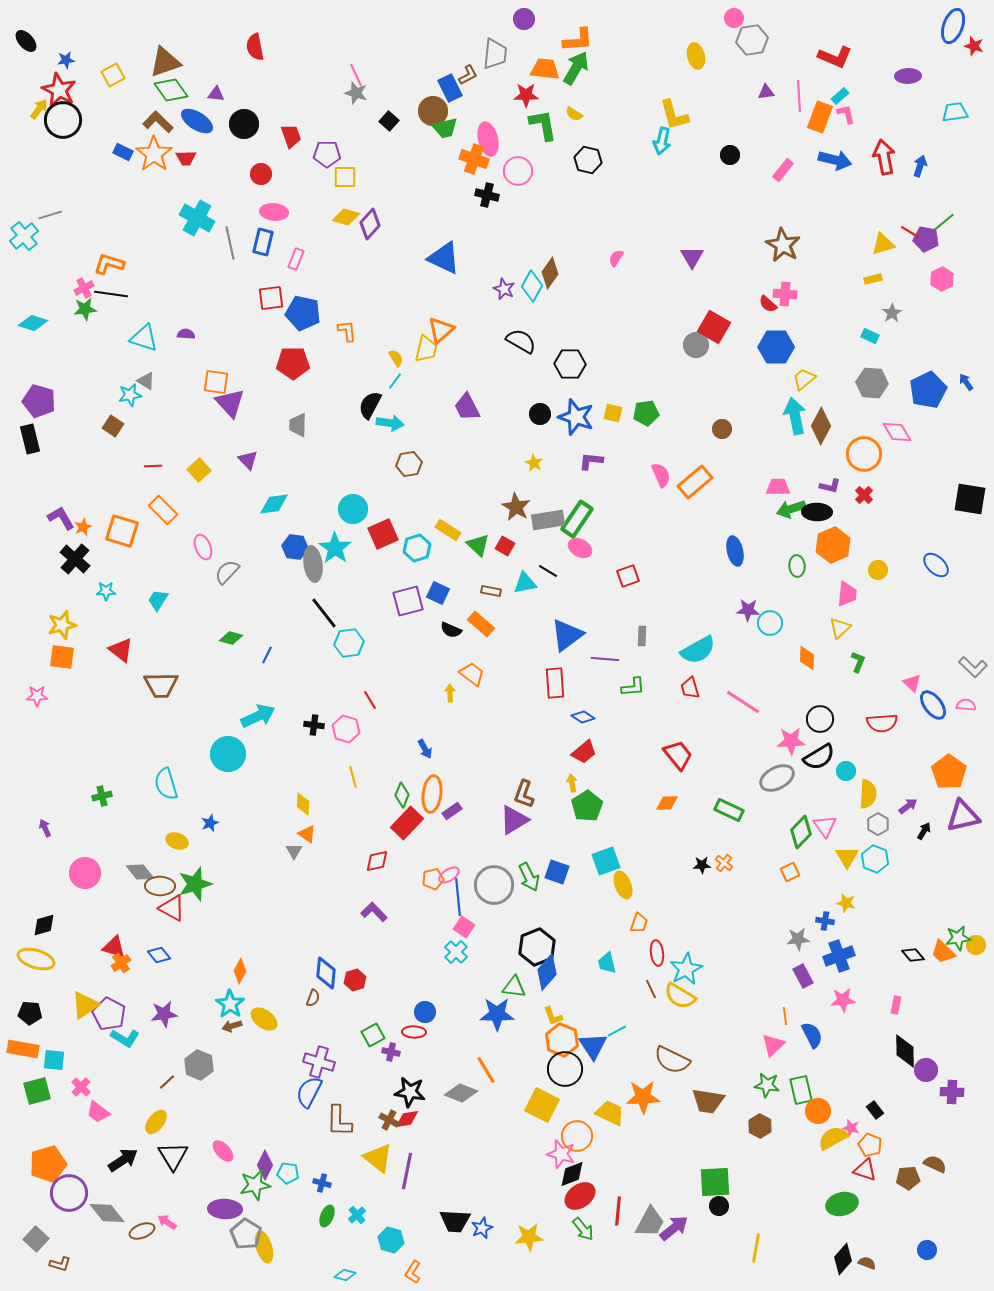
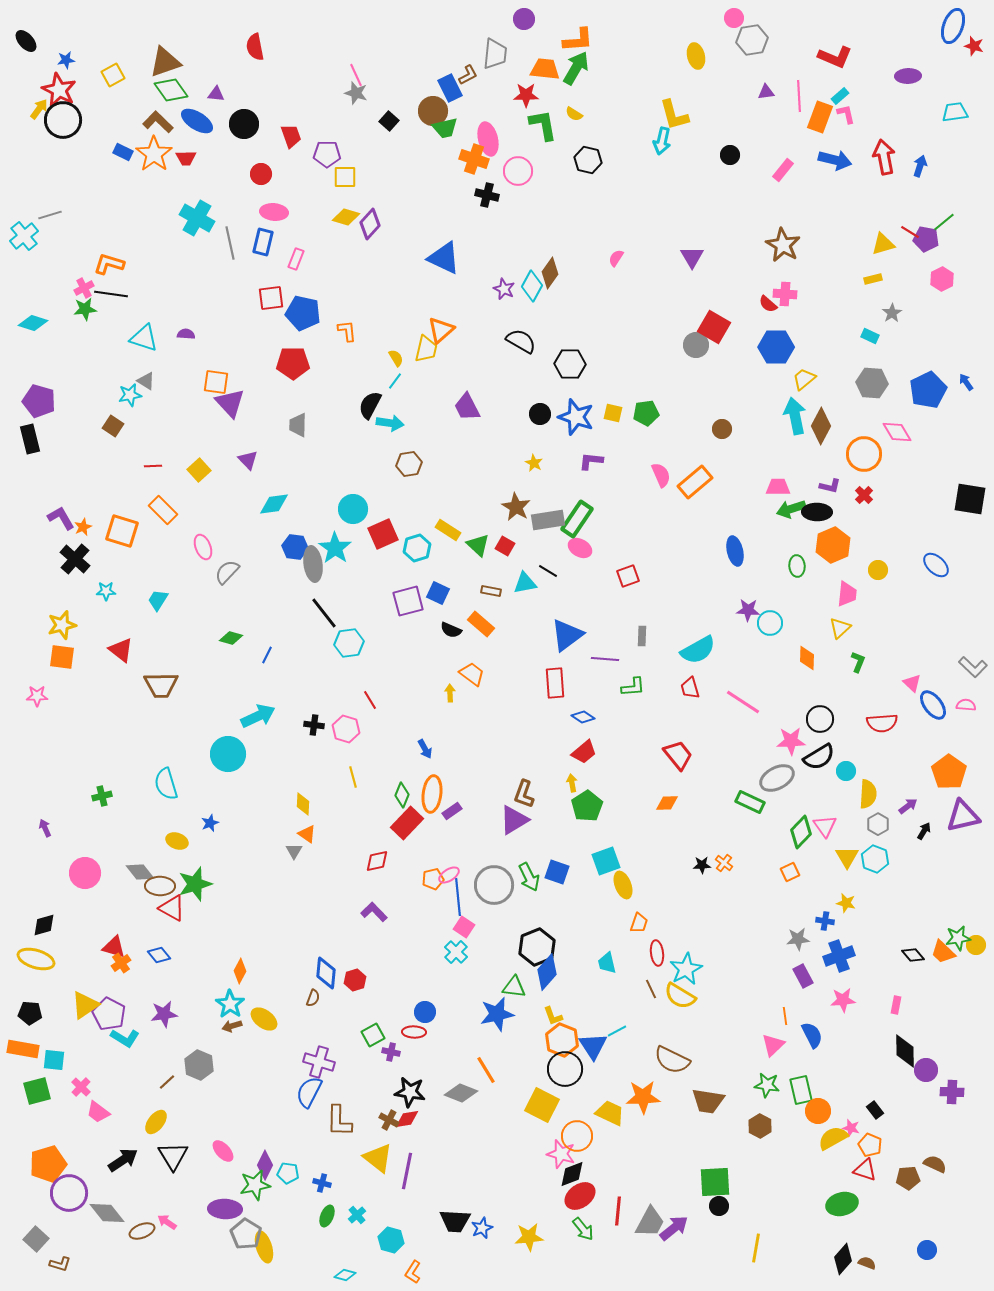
green rectangle at (729, 810): moved 21 px right, 8 px up
blue star at (497, 1014): rotated 12 degrees counterclockwise
